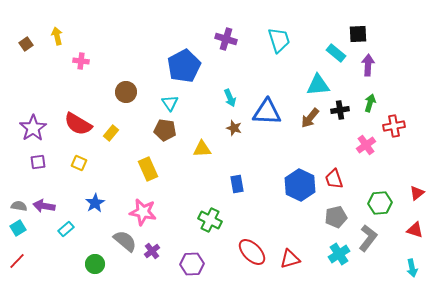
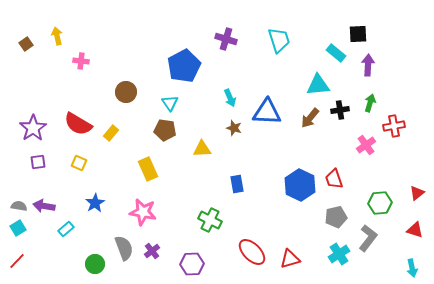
gray semicircle at (125, 241): moved 1 px left, 7 px down; rotated 30 degrees clockwise
